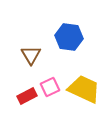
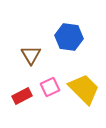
yellow trapezoid: rotated 20 degrees clockwise
red rectangle: moved 5 px left
